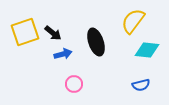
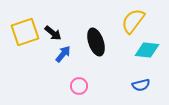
blue arrow: rotated 36 degrees counterclockwise
pink circle: moved 5 px right, 2 px down
